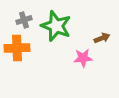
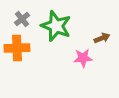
gray cross: moved 2 px left, 1 px up; rotated 21 degrees counterclockwise
